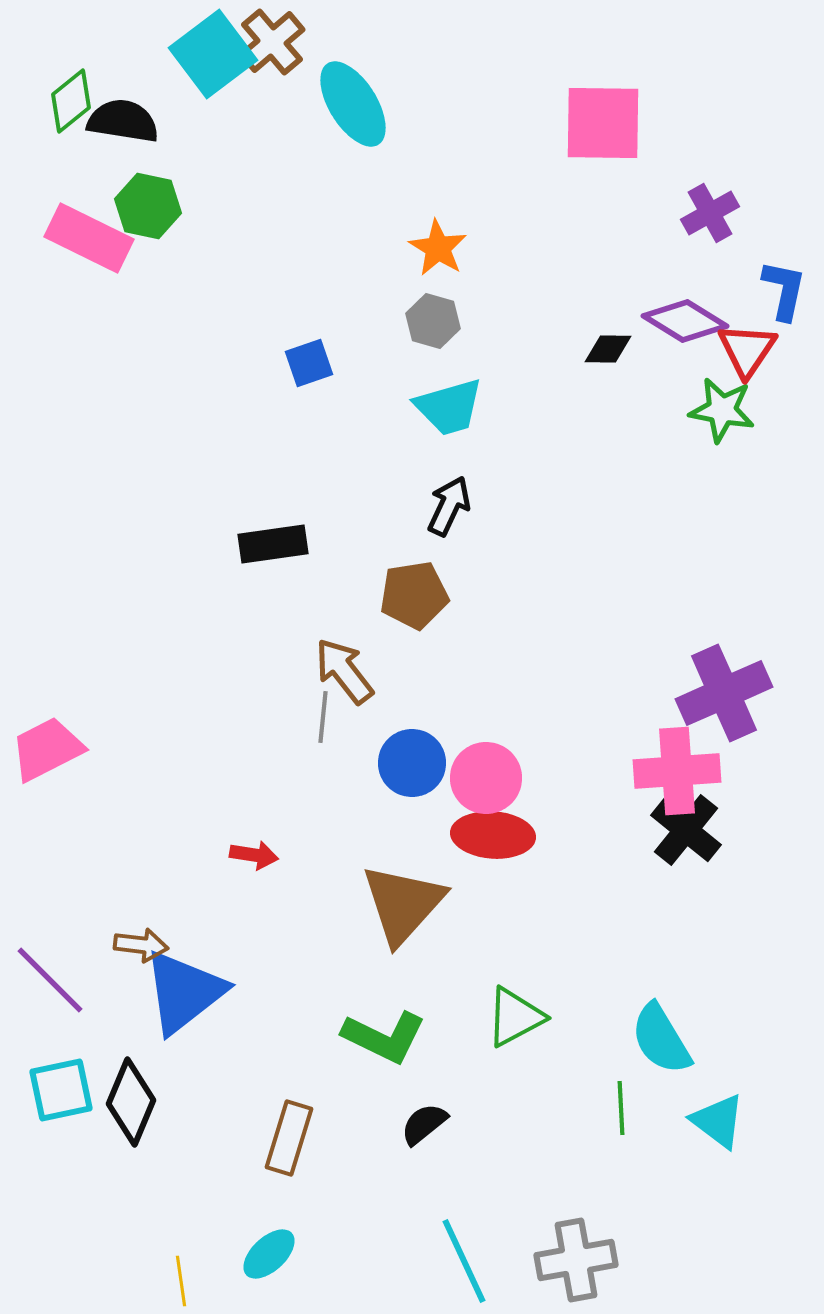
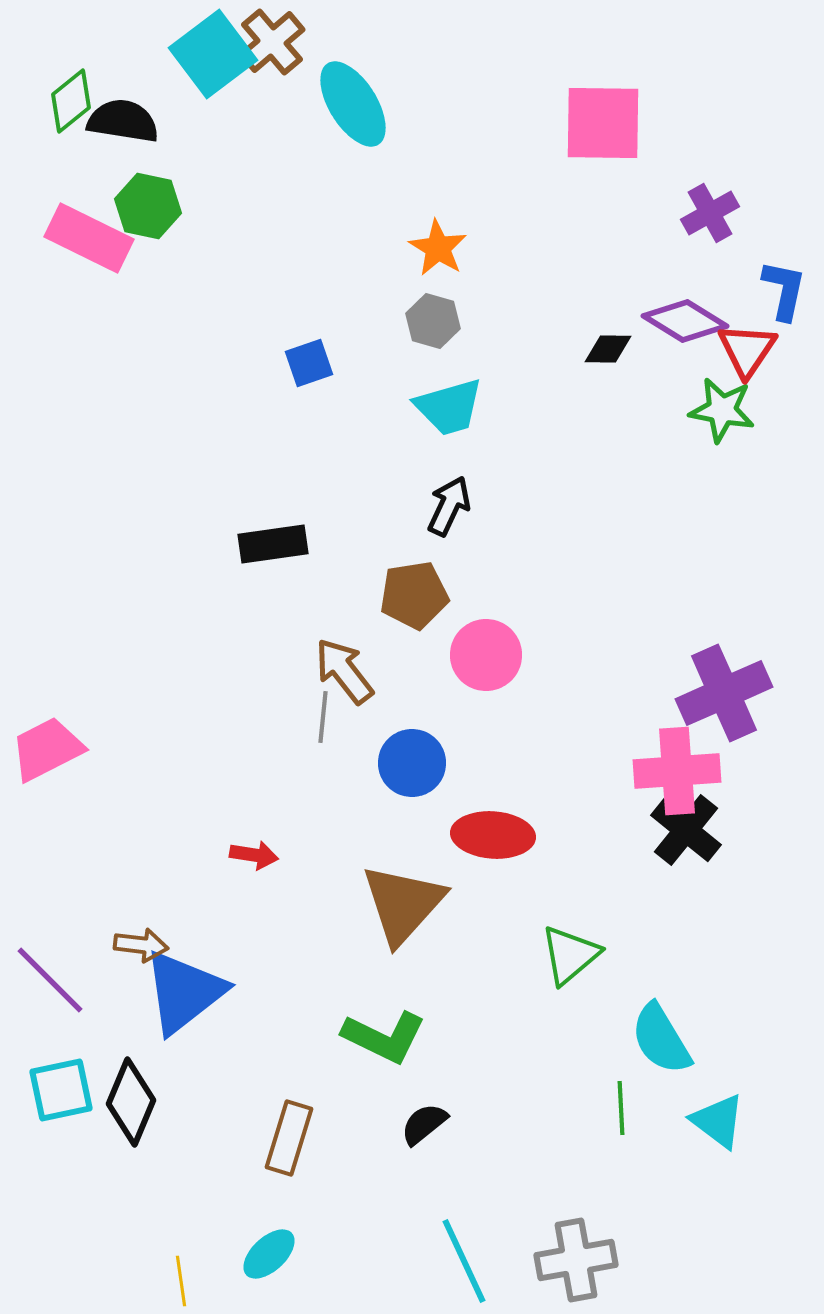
pink circle at (486, 778): moved 123 px up
green triangle at (515, 1017): moved 55 px right, 62 px up; rotated 12 degrees counterclockwise
